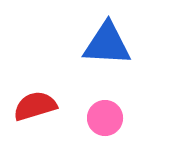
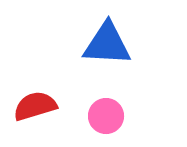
pink circle: moved 1 px right, 2 px up
